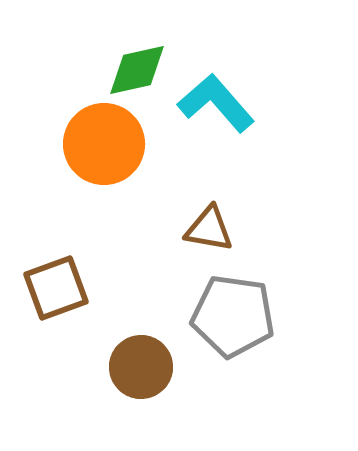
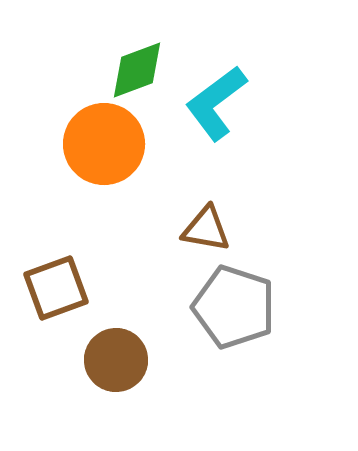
green diamond: rotated 8 degrees counterclockwise
cyan L-shape: rotated 86 degrees counterclockwise
brown triangle: moved 3 px left
gray pentagon: moved 1 px right, 9 px up; rotated 10 degrees clockwise
brown circle: moved 25 px left, 7 px up
